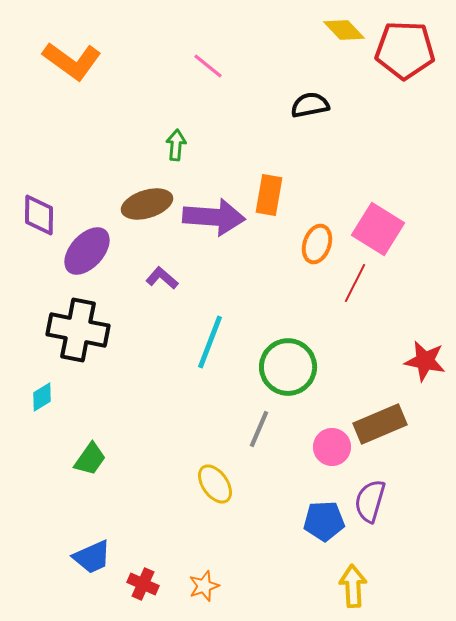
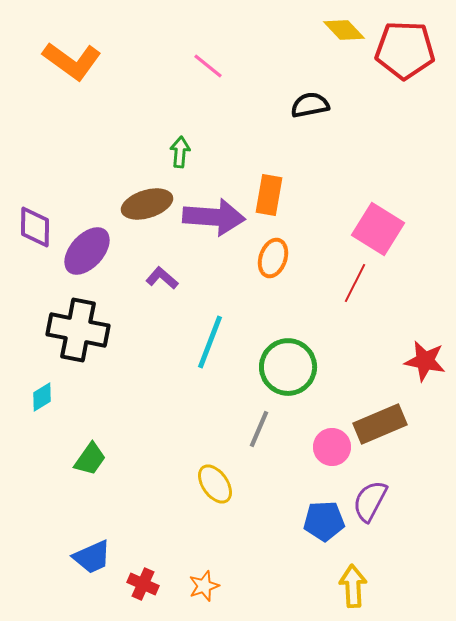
green arrow: moved 4 px right, 7 px down
purple diamond: moved 4 px left, 12 px down
orange ellipse: moved 44 px left, 14 px down
purple semicircle: rotated 12 degrees clockwise
